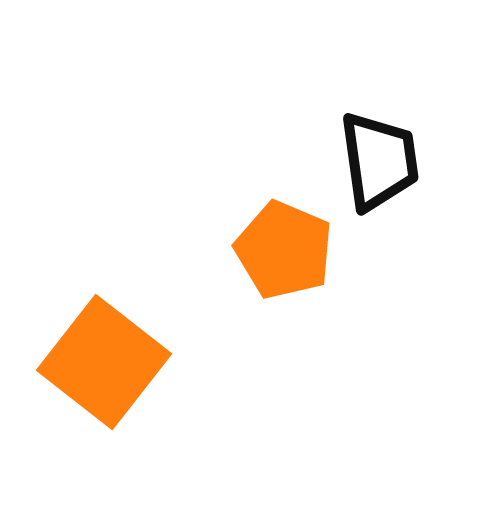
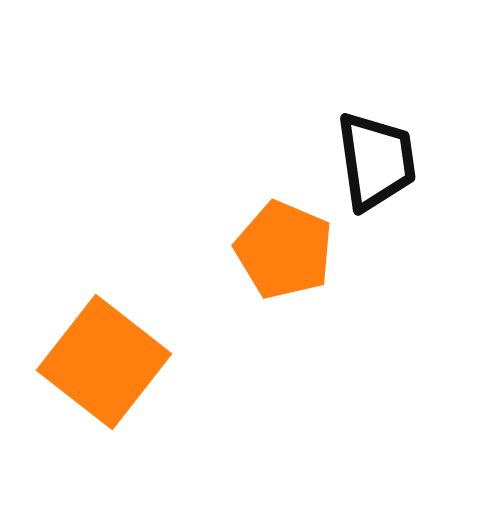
black trapezoid: moved 3 px left
